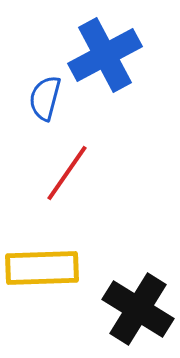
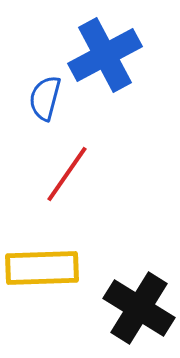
red line: moved 1 px down
black cross: moved 1 px right, 1 px up
